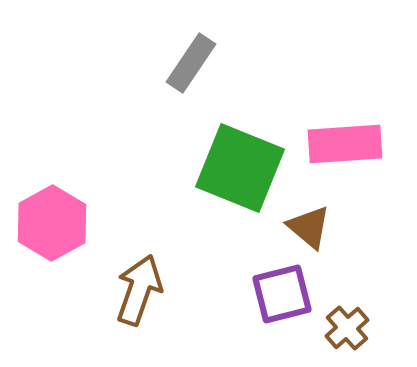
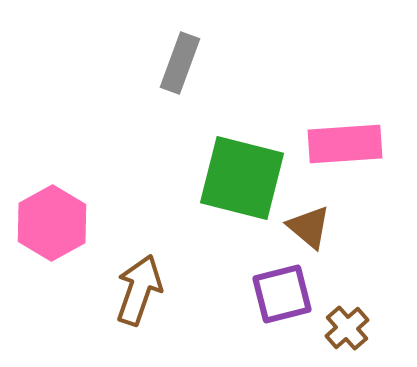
gray rectangle: moved 11 px left; rotated 14 degrees counterclockwise
green square: moved 2 px right, 10 px down; rotated 8 degrees counterclockwise
